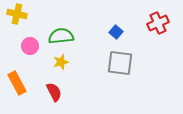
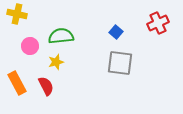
yellow star: moved 5 px left
red semicircle: moved 8 px left, 6 px up
